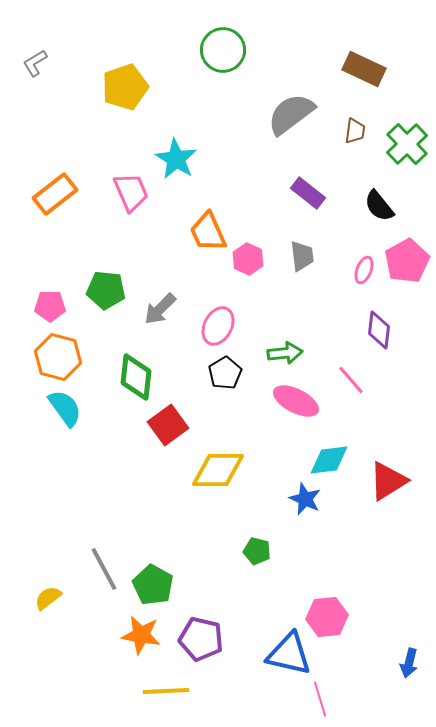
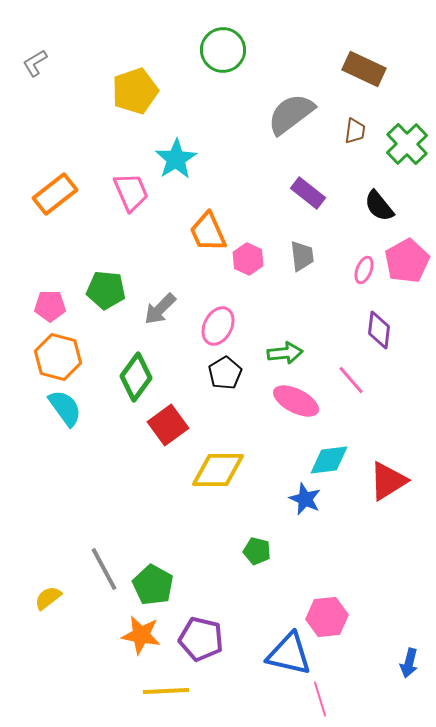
yellow pentagon at (125, 87): moved 10 px right, 4 px down
cyan star at (176, 159): rotated 9 degrees clockwise
green diamond at (136, 377): rotated 30 degrees clockwise
